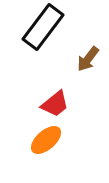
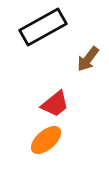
black rectangle: rotated 24 degrees clockwise
